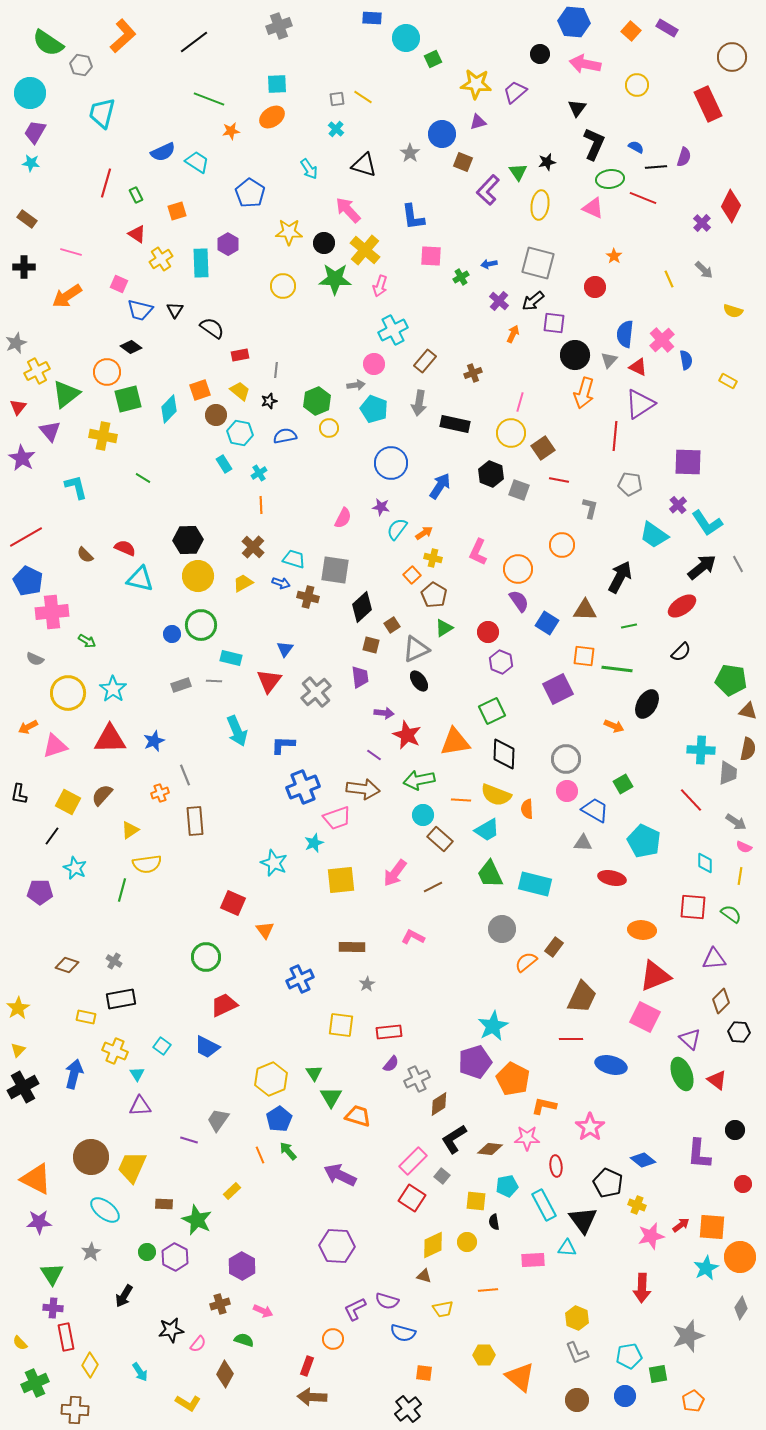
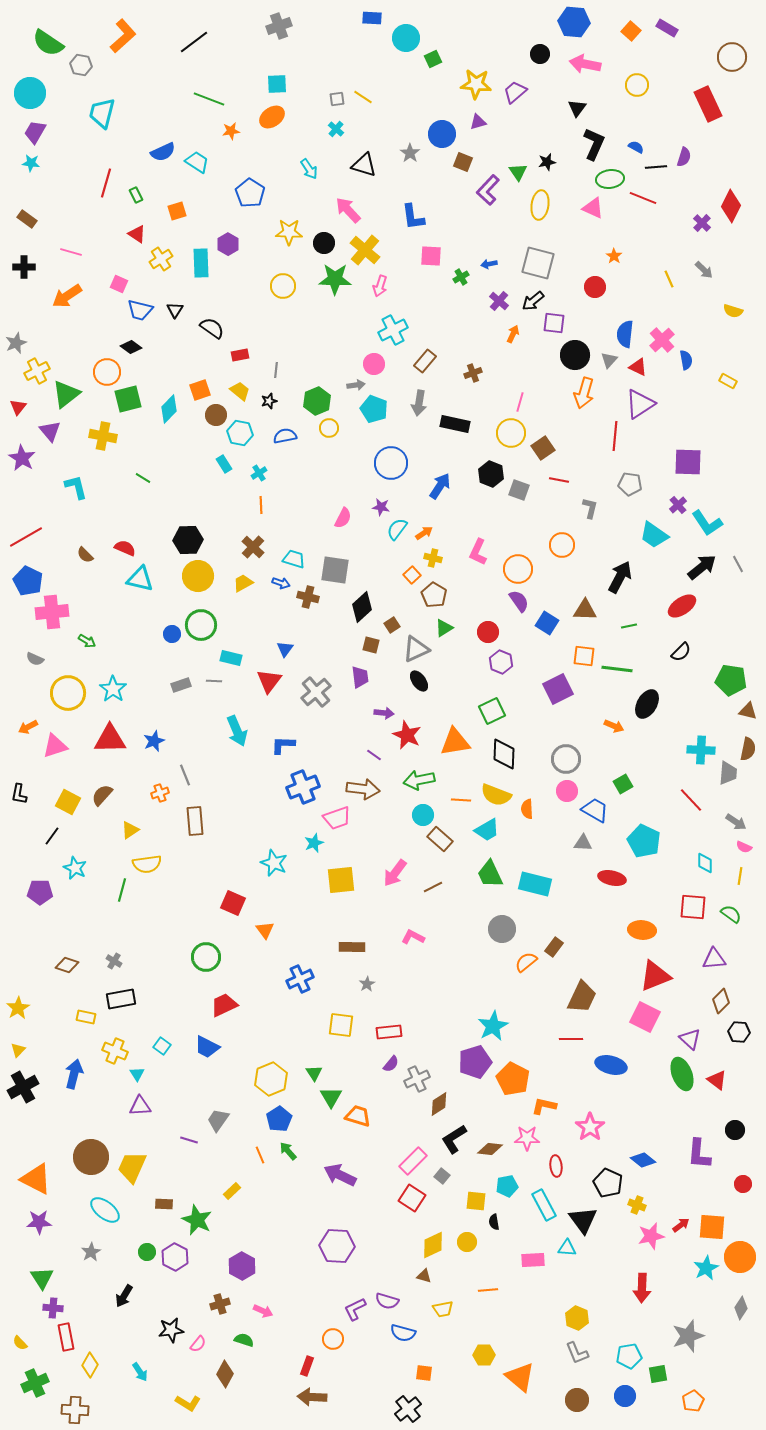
green triangle at (52, 1274): moved 10 px left, 4 px down
